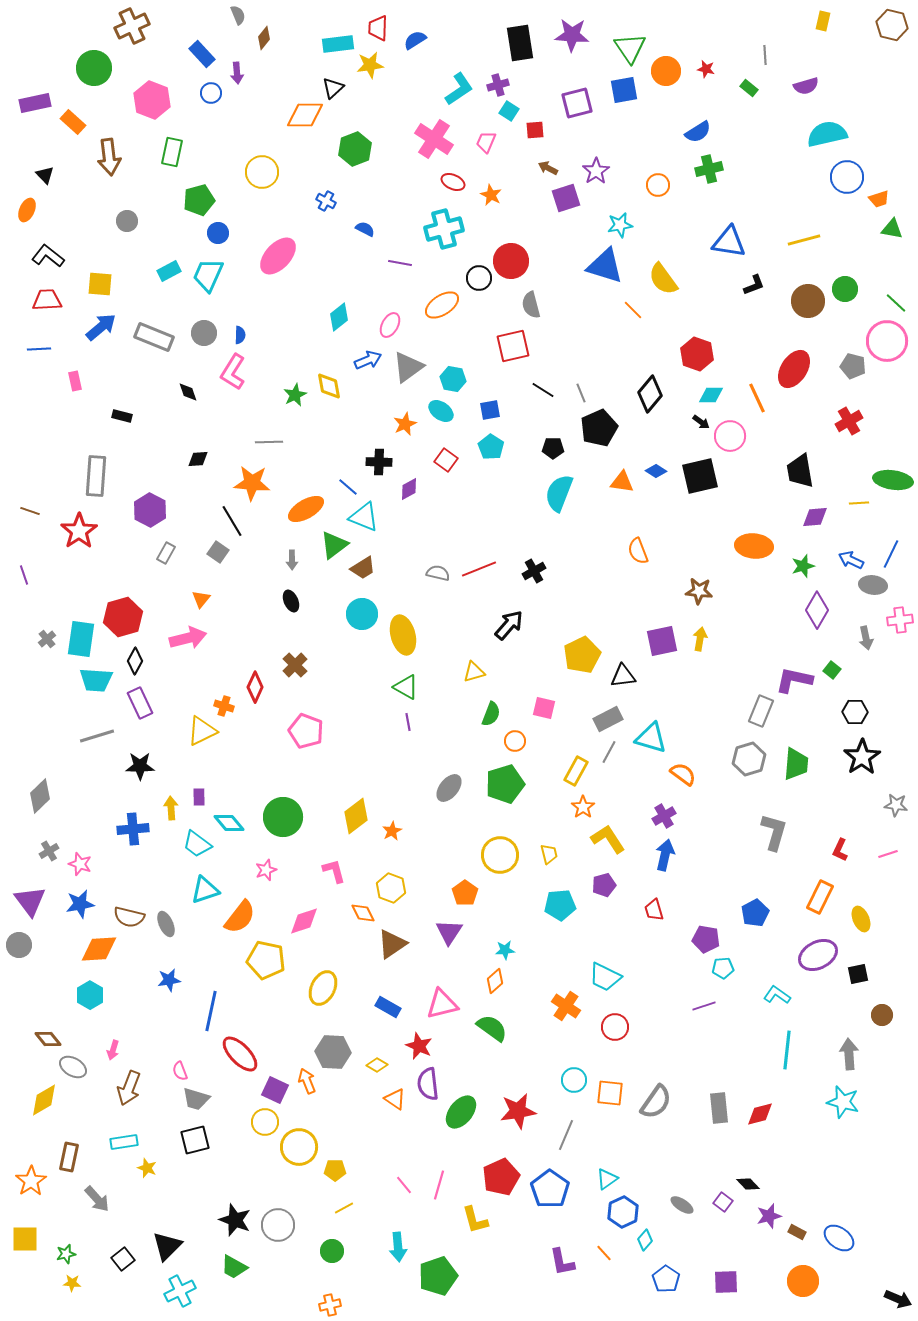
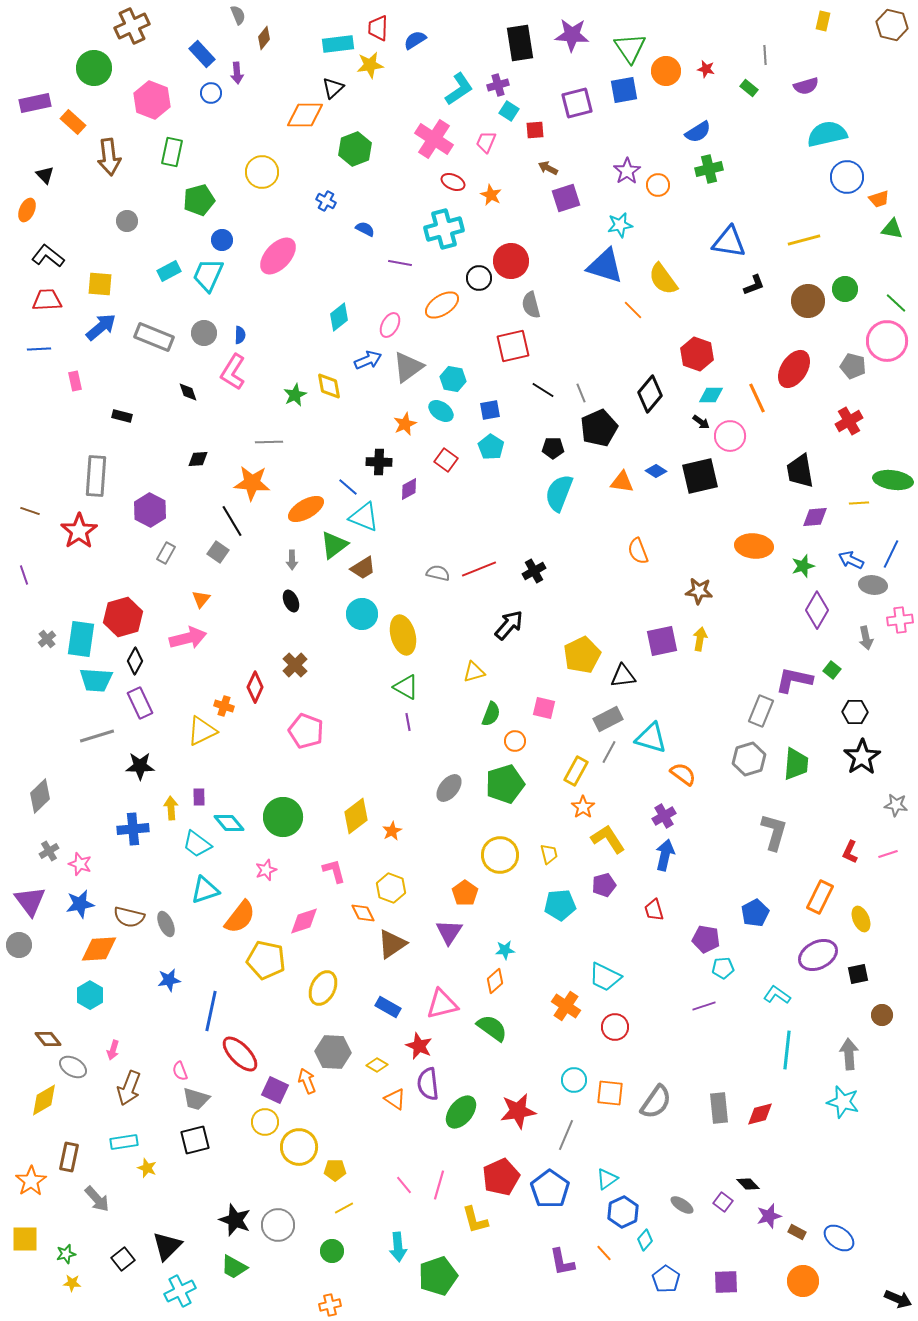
purple star at (596, 171): moved 31 px right
blue circle at (218, 233): moved 4 px right, 7 px down
red L-shape at (840, 850): moved 10 px right, 2 px down
